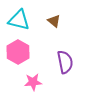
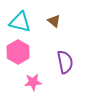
cyan triangle: moved 1 px right, 2 px down
